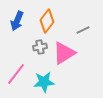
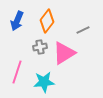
pink line: moved 1 px right, 2 px up; rotated 20 degrees counterclockwise
